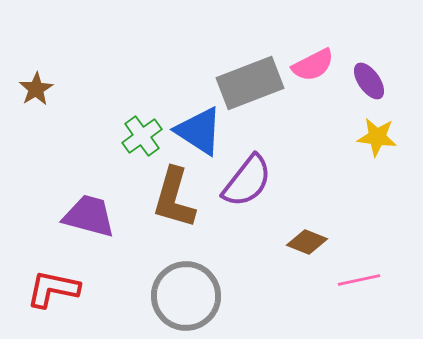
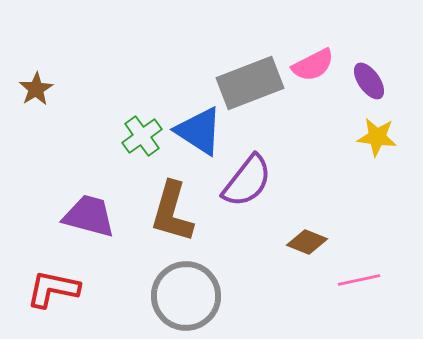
brown L-shape: moved 2 px left, 14 px down
